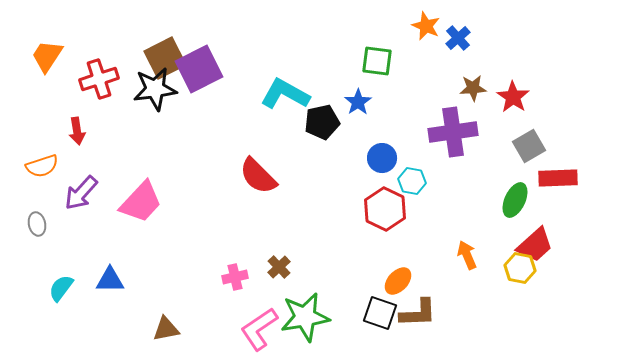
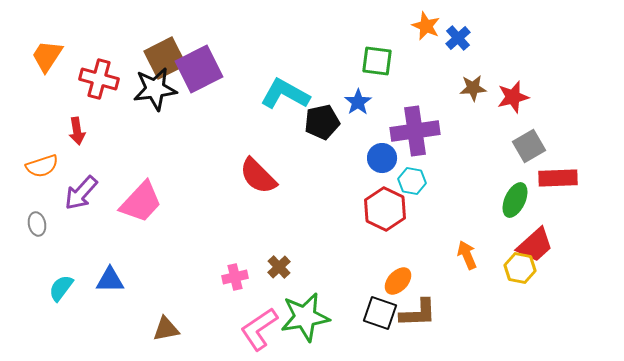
red cross: rotated 33 degrees clockwise
red star: rotated 24 degrees clockwise
purple cross: moved 38 px left, 1 px up
